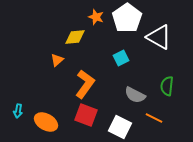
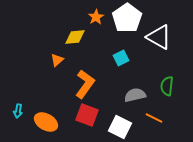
orange star: rotated 21 degrees clockwise
gray semicircle: rotated 140 degrees clockwise
red square: moved 1 px right
